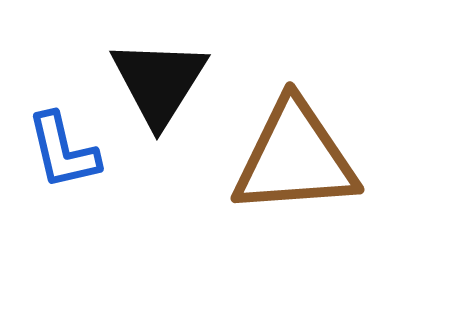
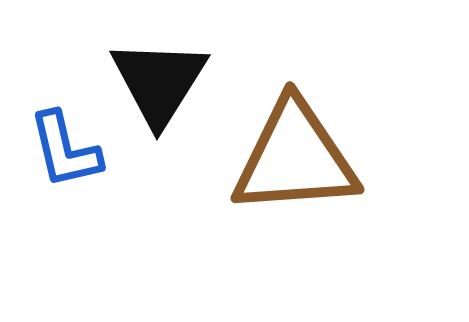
blue L-shape: moved 2 px right, 1 px up
